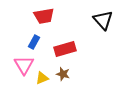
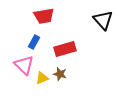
pink triangle: rotated 15 degrees counterclockwise
brown star: moved 3 px left
